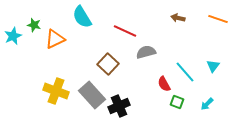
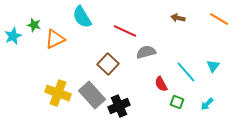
orange line: moved 1 px right; rotated 12 degrees clockwise
cyan line: moved 1 px right
red semicircle: moved 3 px left
yellow cross: moved 2 px right, 2 px down
